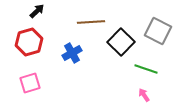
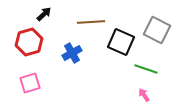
black arrow: moved 7 px right, 3 px down
gray square: moved 1 px left, 1 px up
black square: rotated 20 degrees counterclockwise
